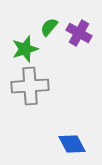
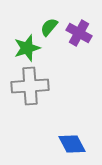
green star: moved 2 px right, 1 px up
